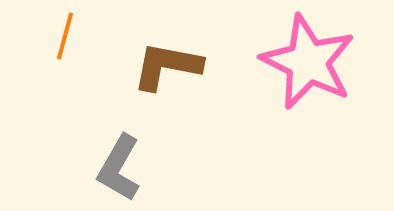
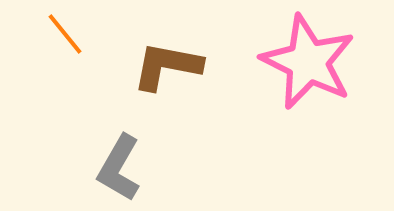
orange line: moved 2 px up; rotated 54 degrees counterclockwise
